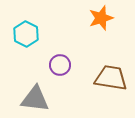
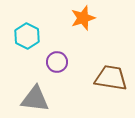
orange star: moved 18 px left
cyan hexagon: moved 1 px right, 2 px down
purple circle: moved 3 px left, 3 px up
